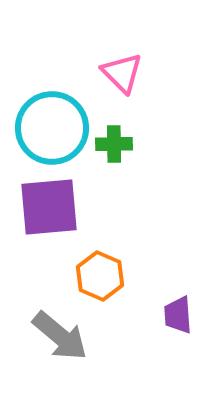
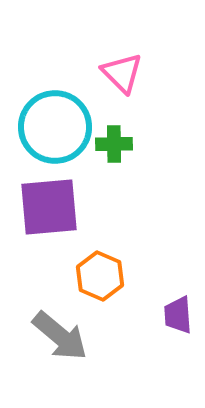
cyan circle: moved 3 px right, 1 px up
